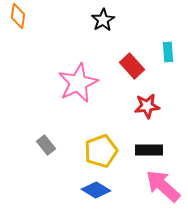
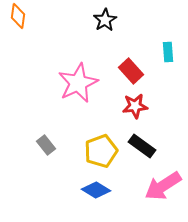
black star: moved 2 px right
red rectangle: moved 1 px left, 5 px down
red star: moved 12 px left
black rectangle: moved 7 px left, 4 px up; rotated 36 degrees clockwise
pink arrow: rotated 75 degrees counterclockwise
